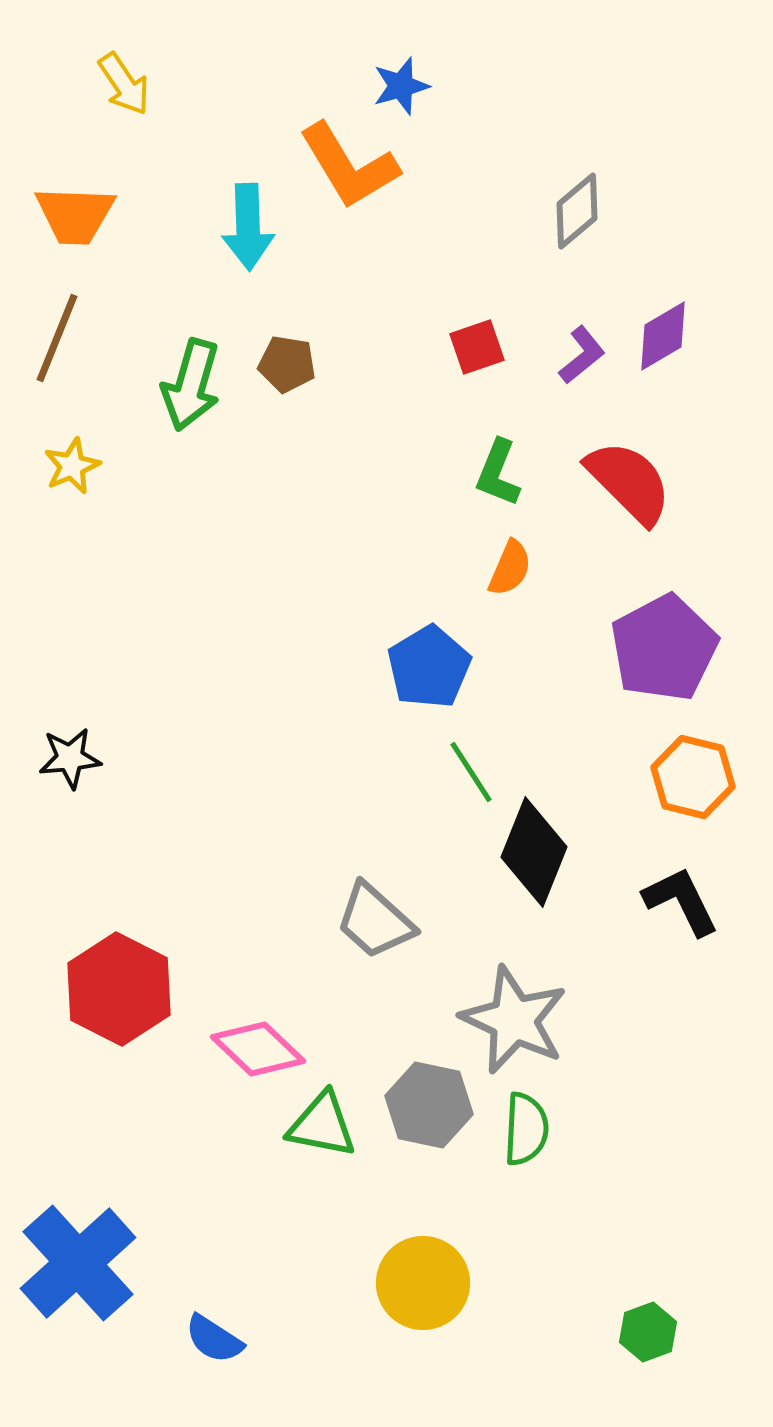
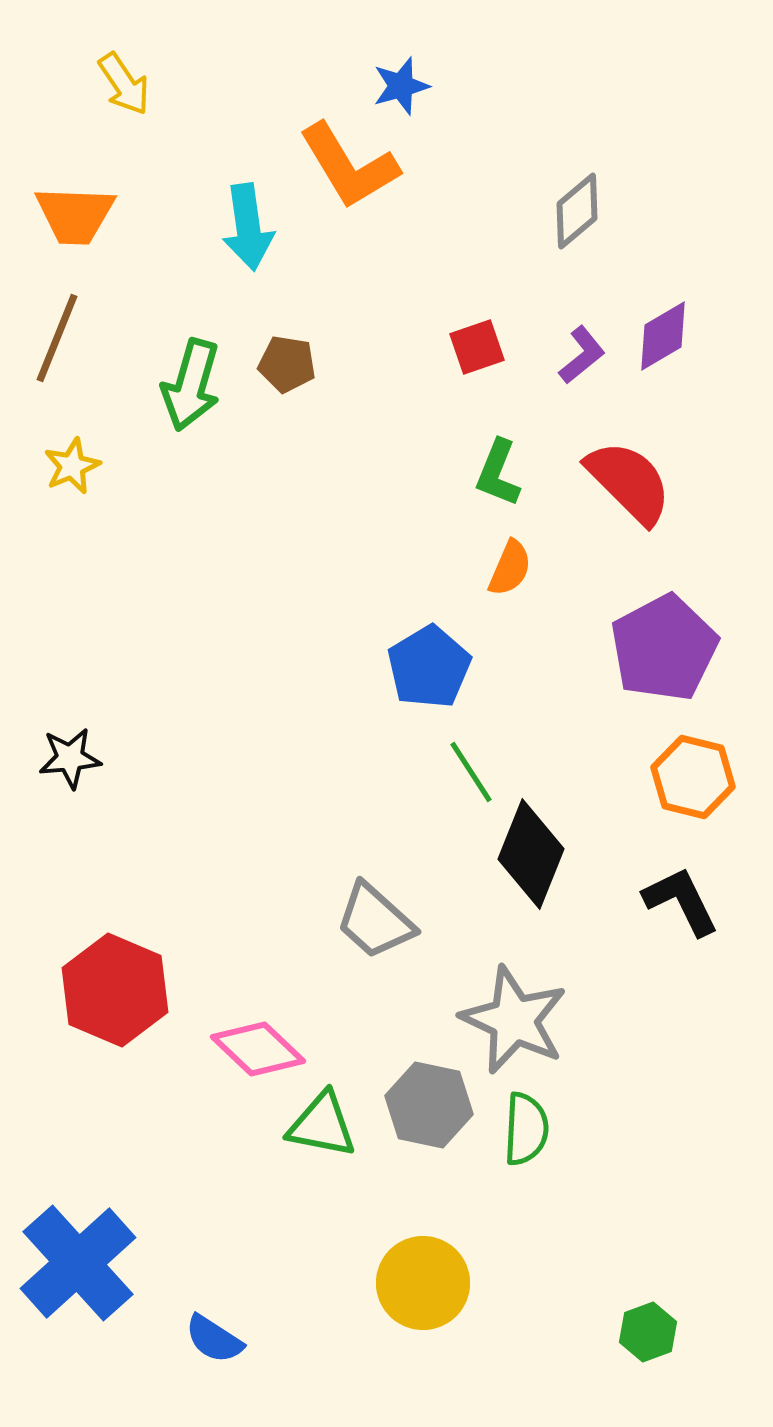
cyan arrow: rotated 6 degrees counterclockwise
black diamond: moved 3 px left, 2 px down
red hexagon: moved 4 px left, 1 px down; rotated 4 degrees counterclockwise
